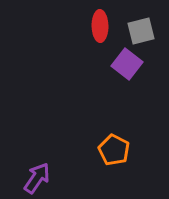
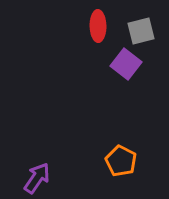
red ellipse: moved 2 px left
purple square: moved 1 px left
orange pentagon: moved 7 px right, 11 px down
